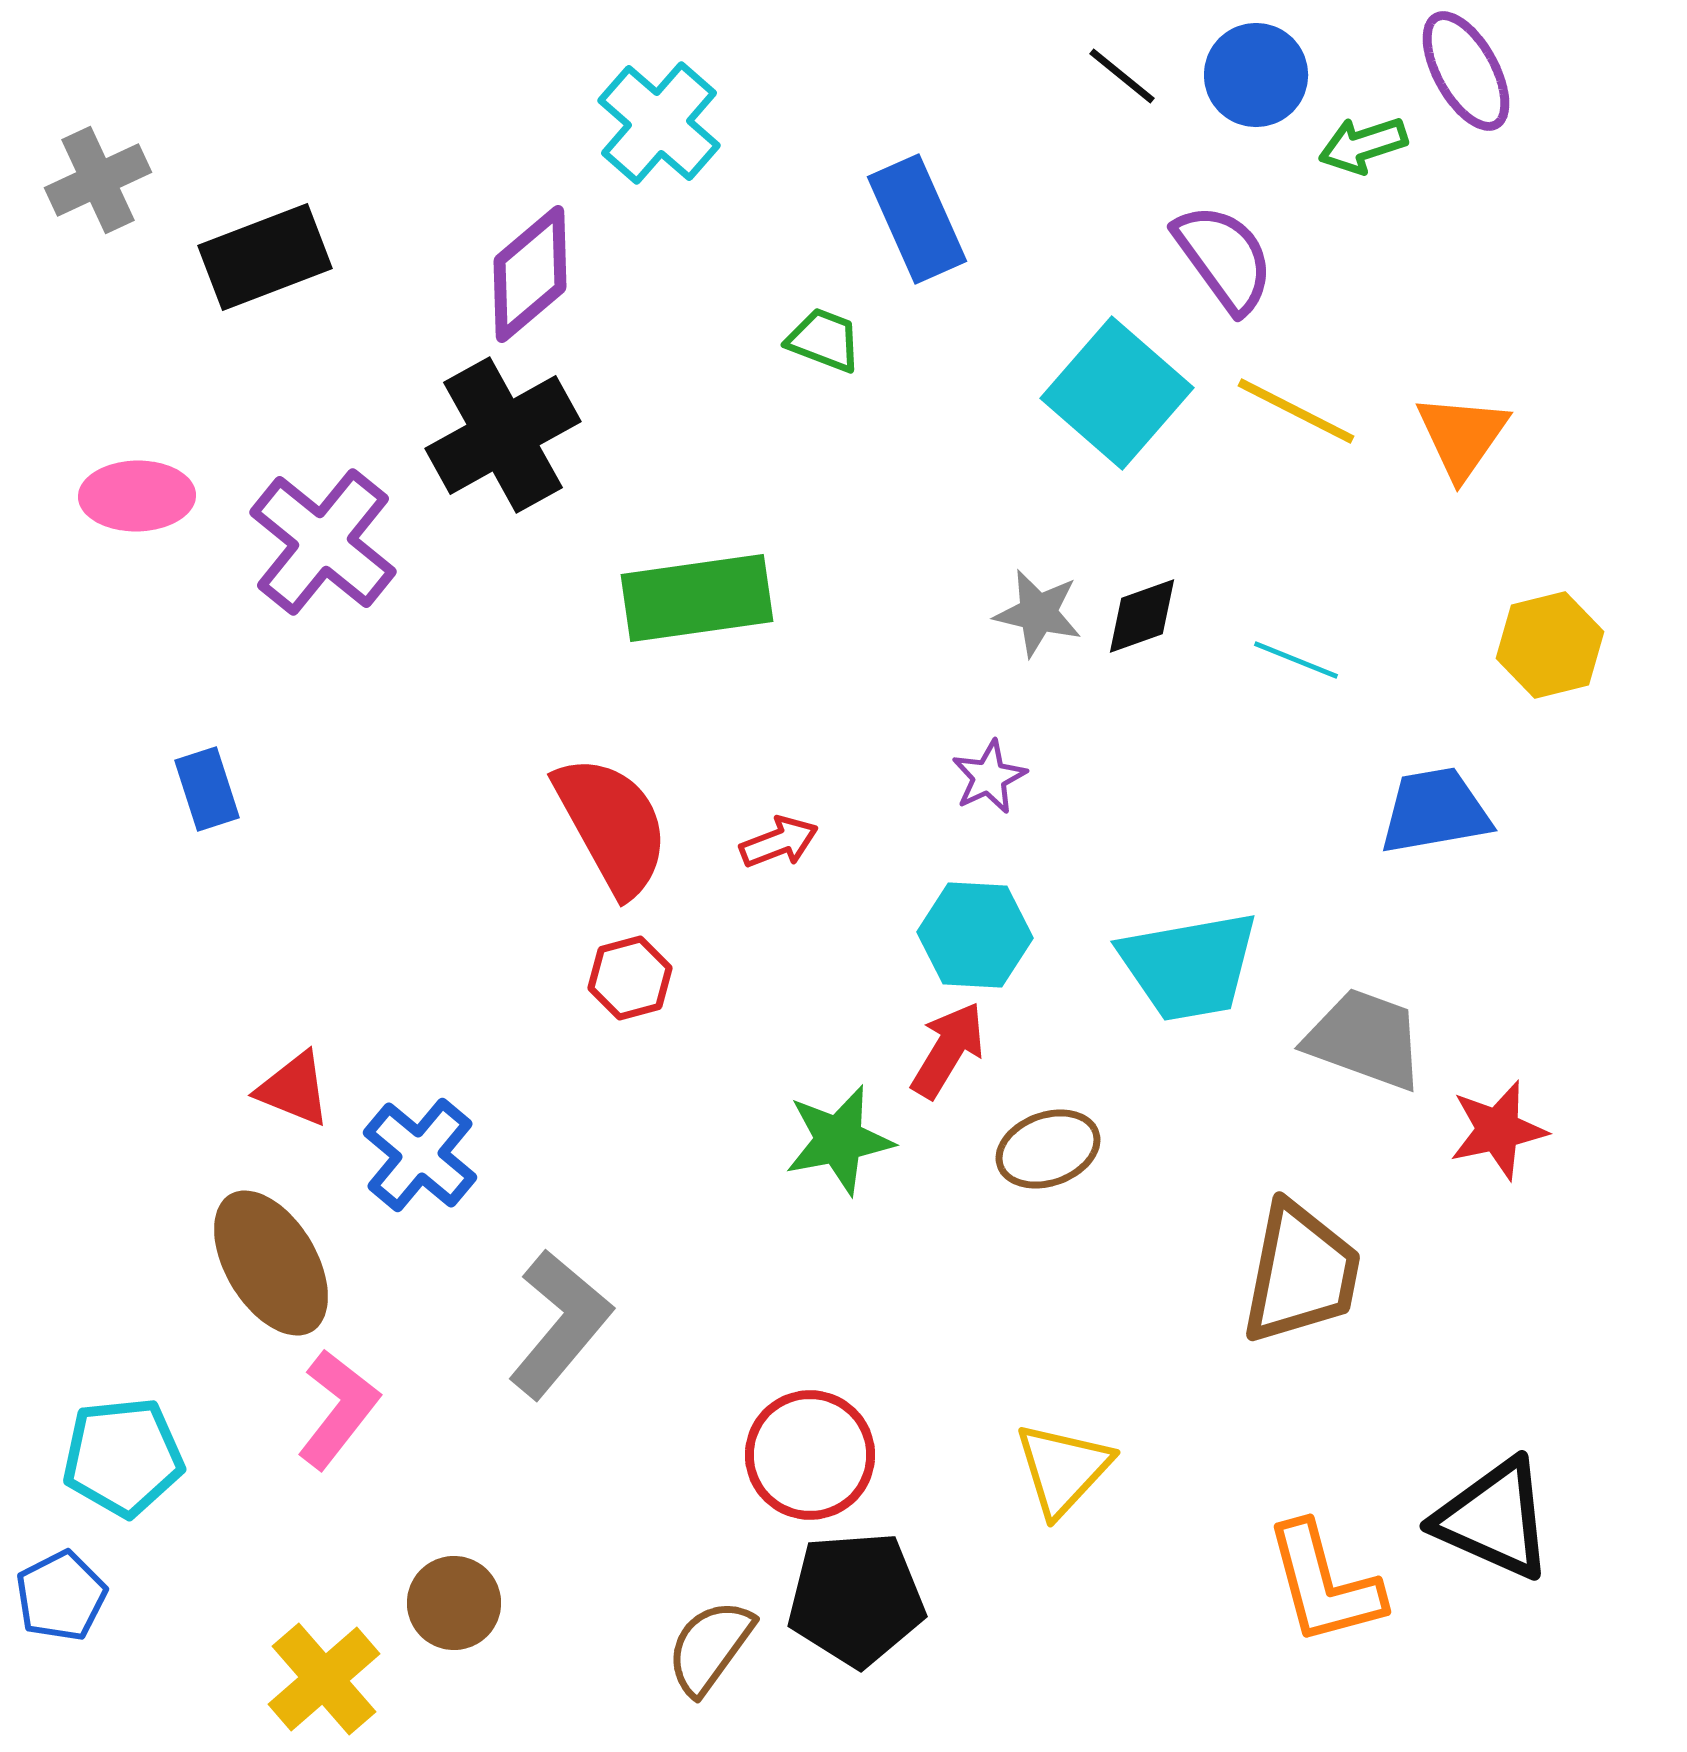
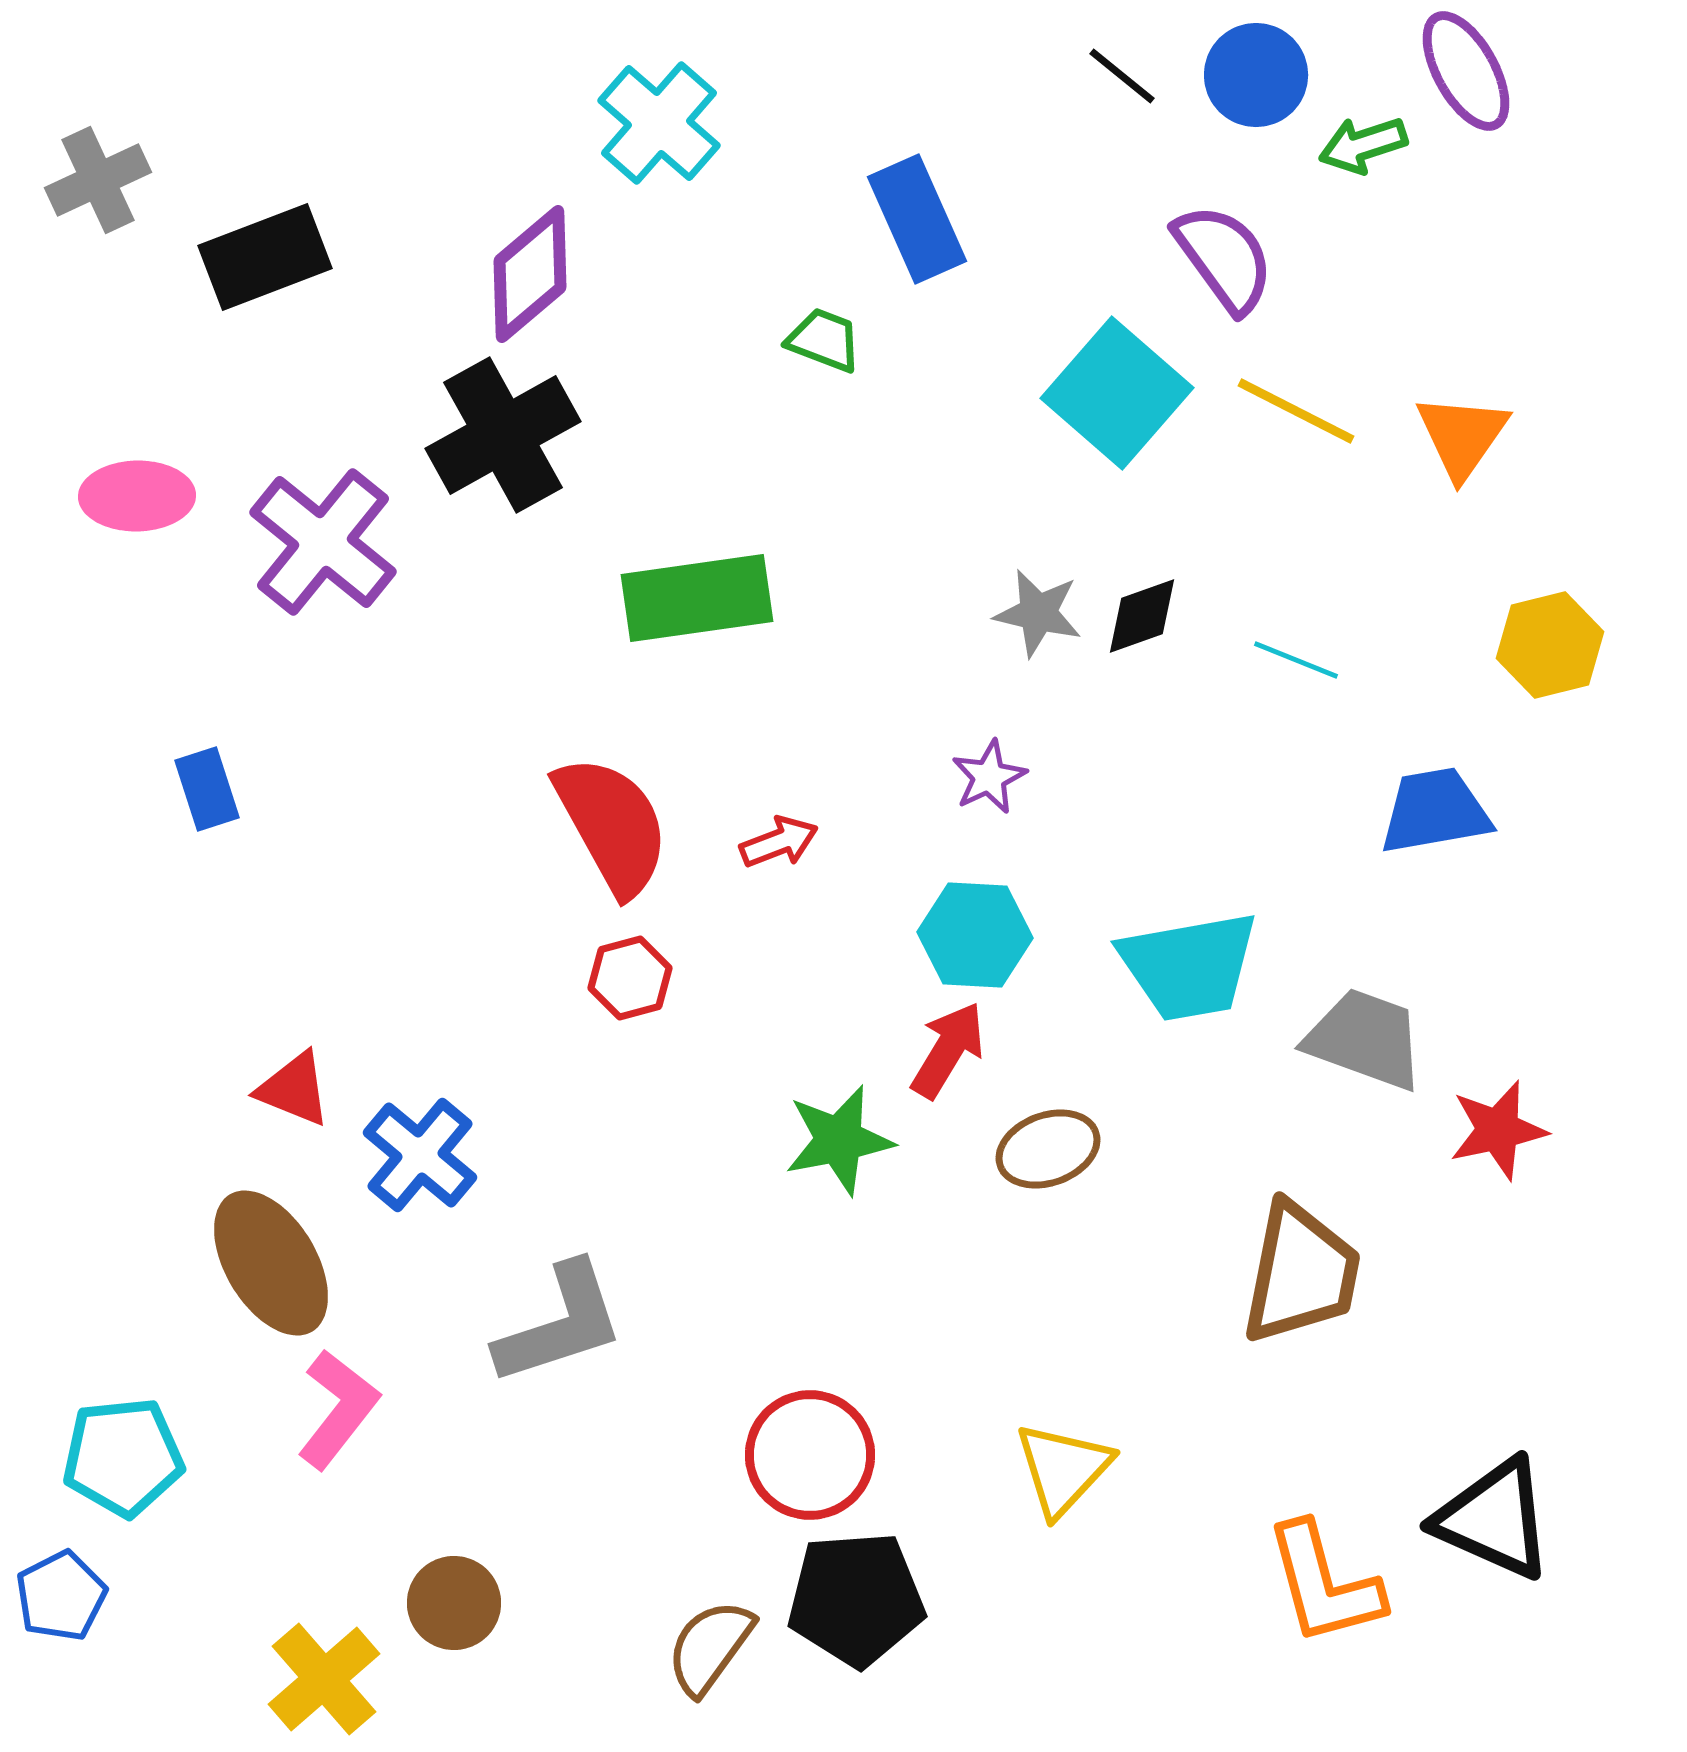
gray L-shape at (560, 1324): rotated 32 degrees clockwise
